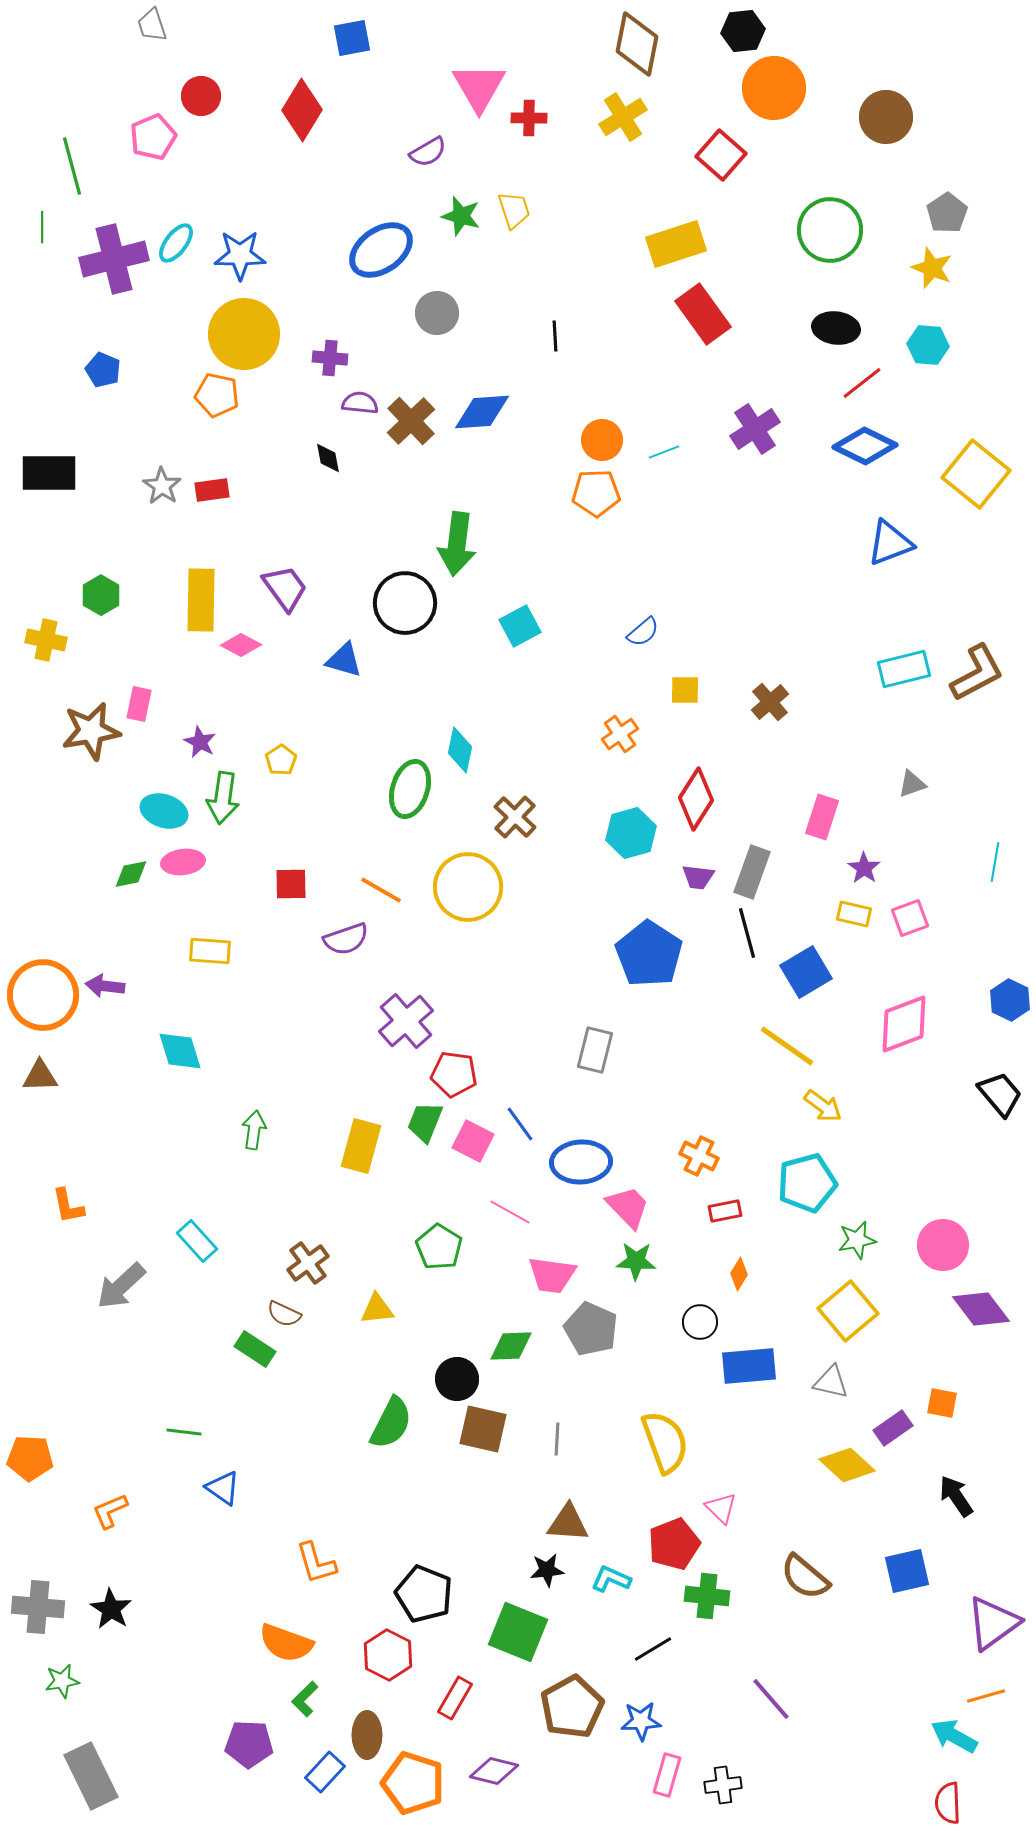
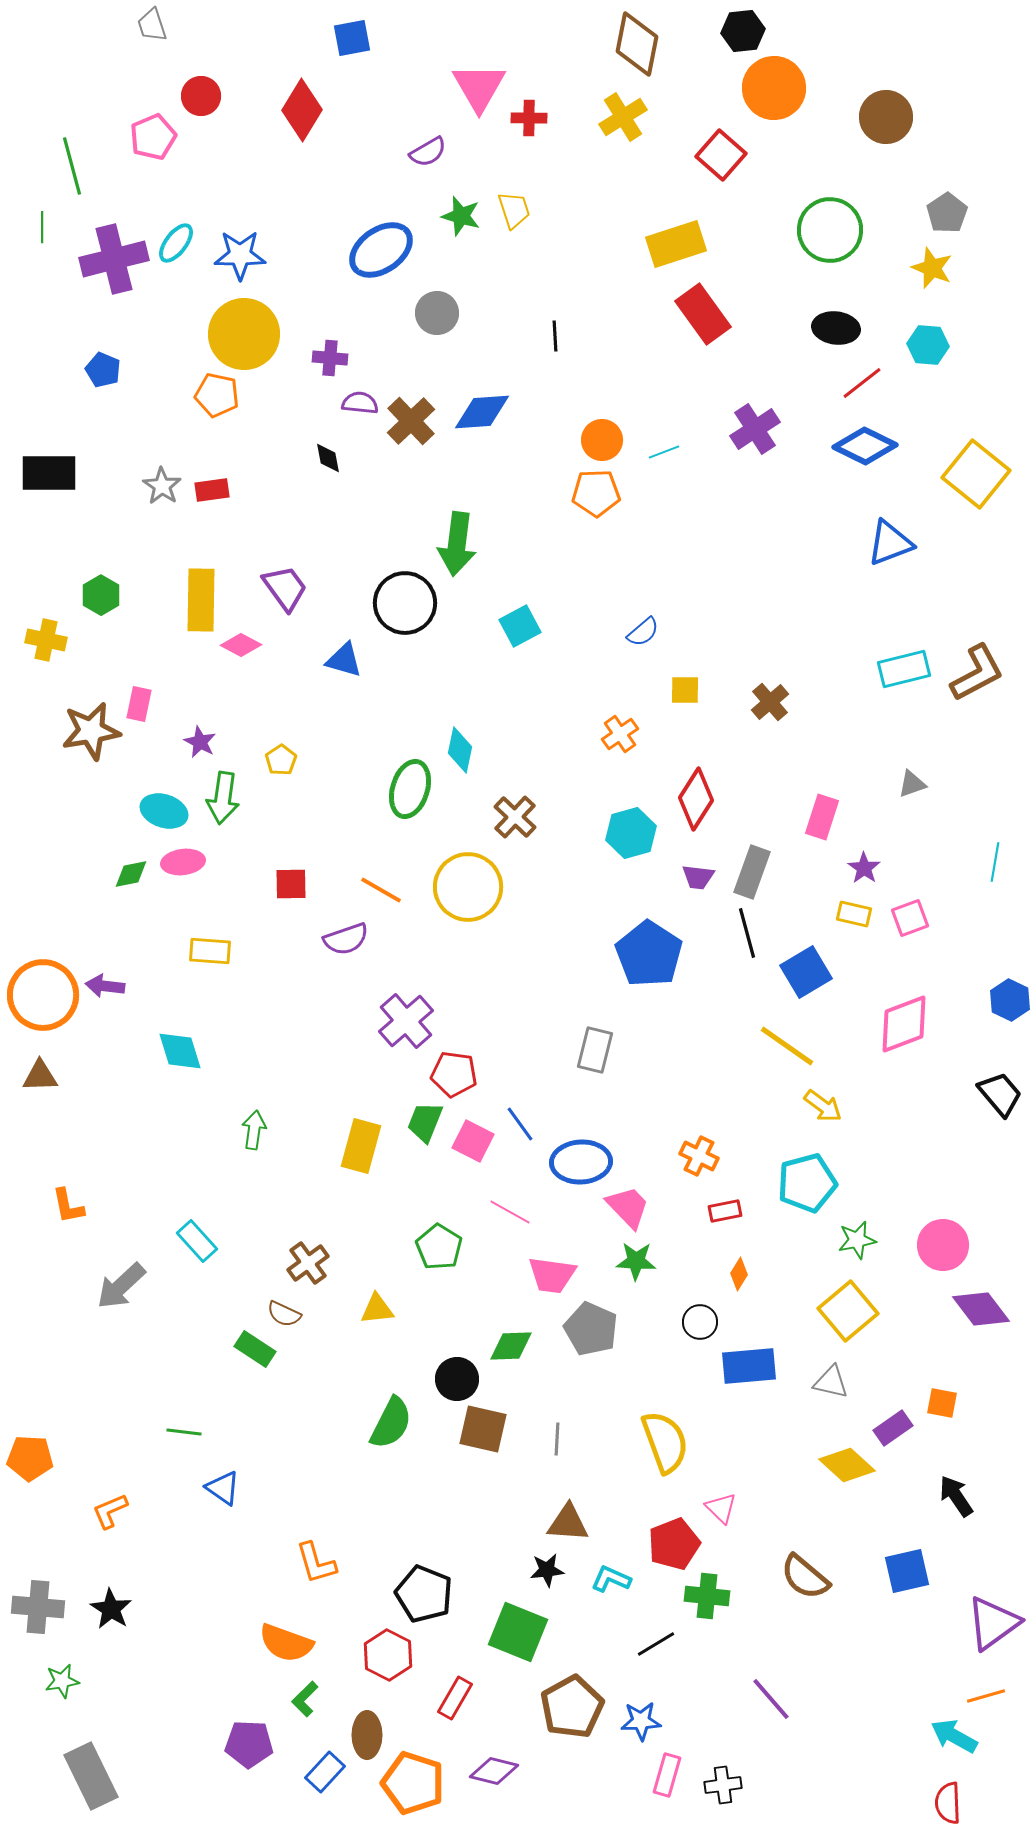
black line at (653, 1649): moved 3 px right, 5 px up
